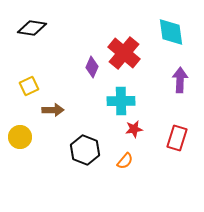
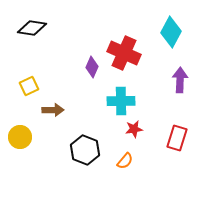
cyan diamond: rotated 36 degrees clockwise
red cross: rotated 16 degrees counterclockwise
